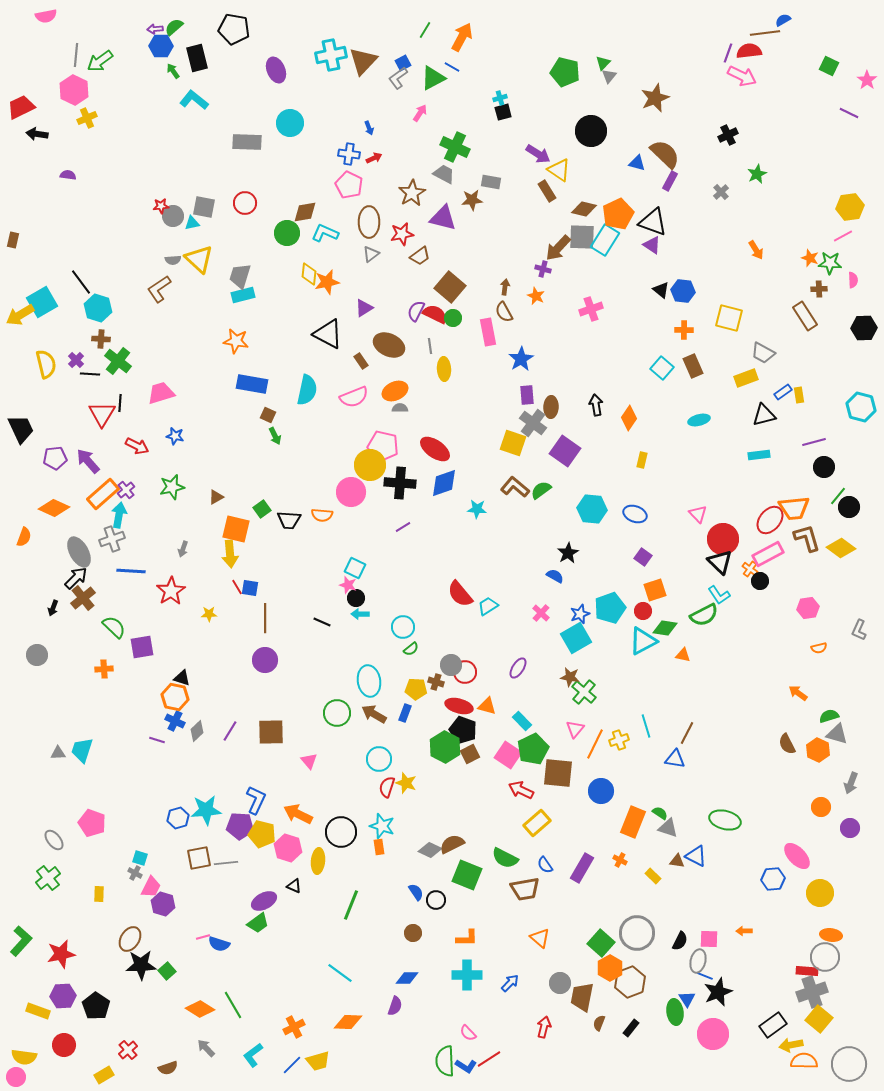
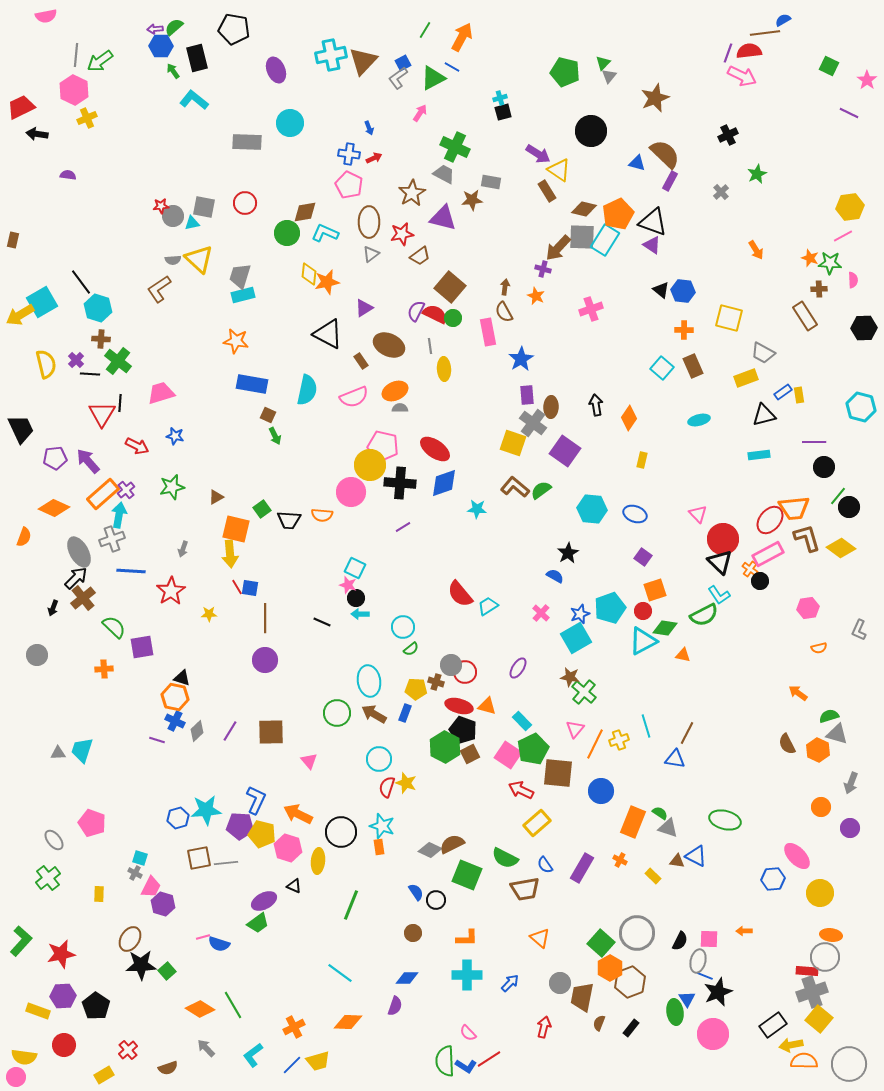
purple line at (814, 442): rotated 15 degrees clockwise
